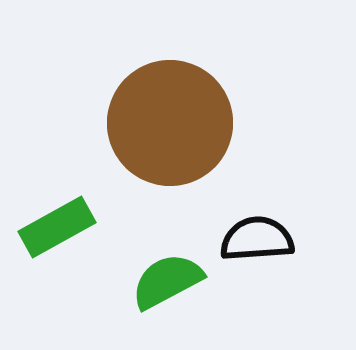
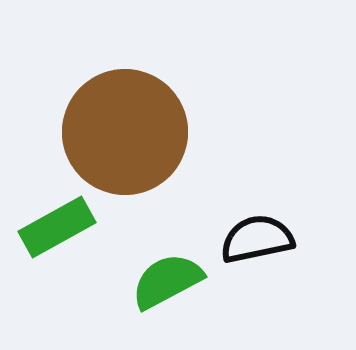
brown circle: moved 45 px left, 9 px down
black semicircle: rotated 8 degrees counterclockwise
